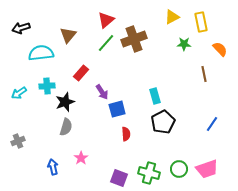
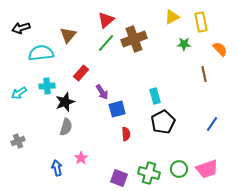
blue arrow: moved 4 px right, 1 px down
